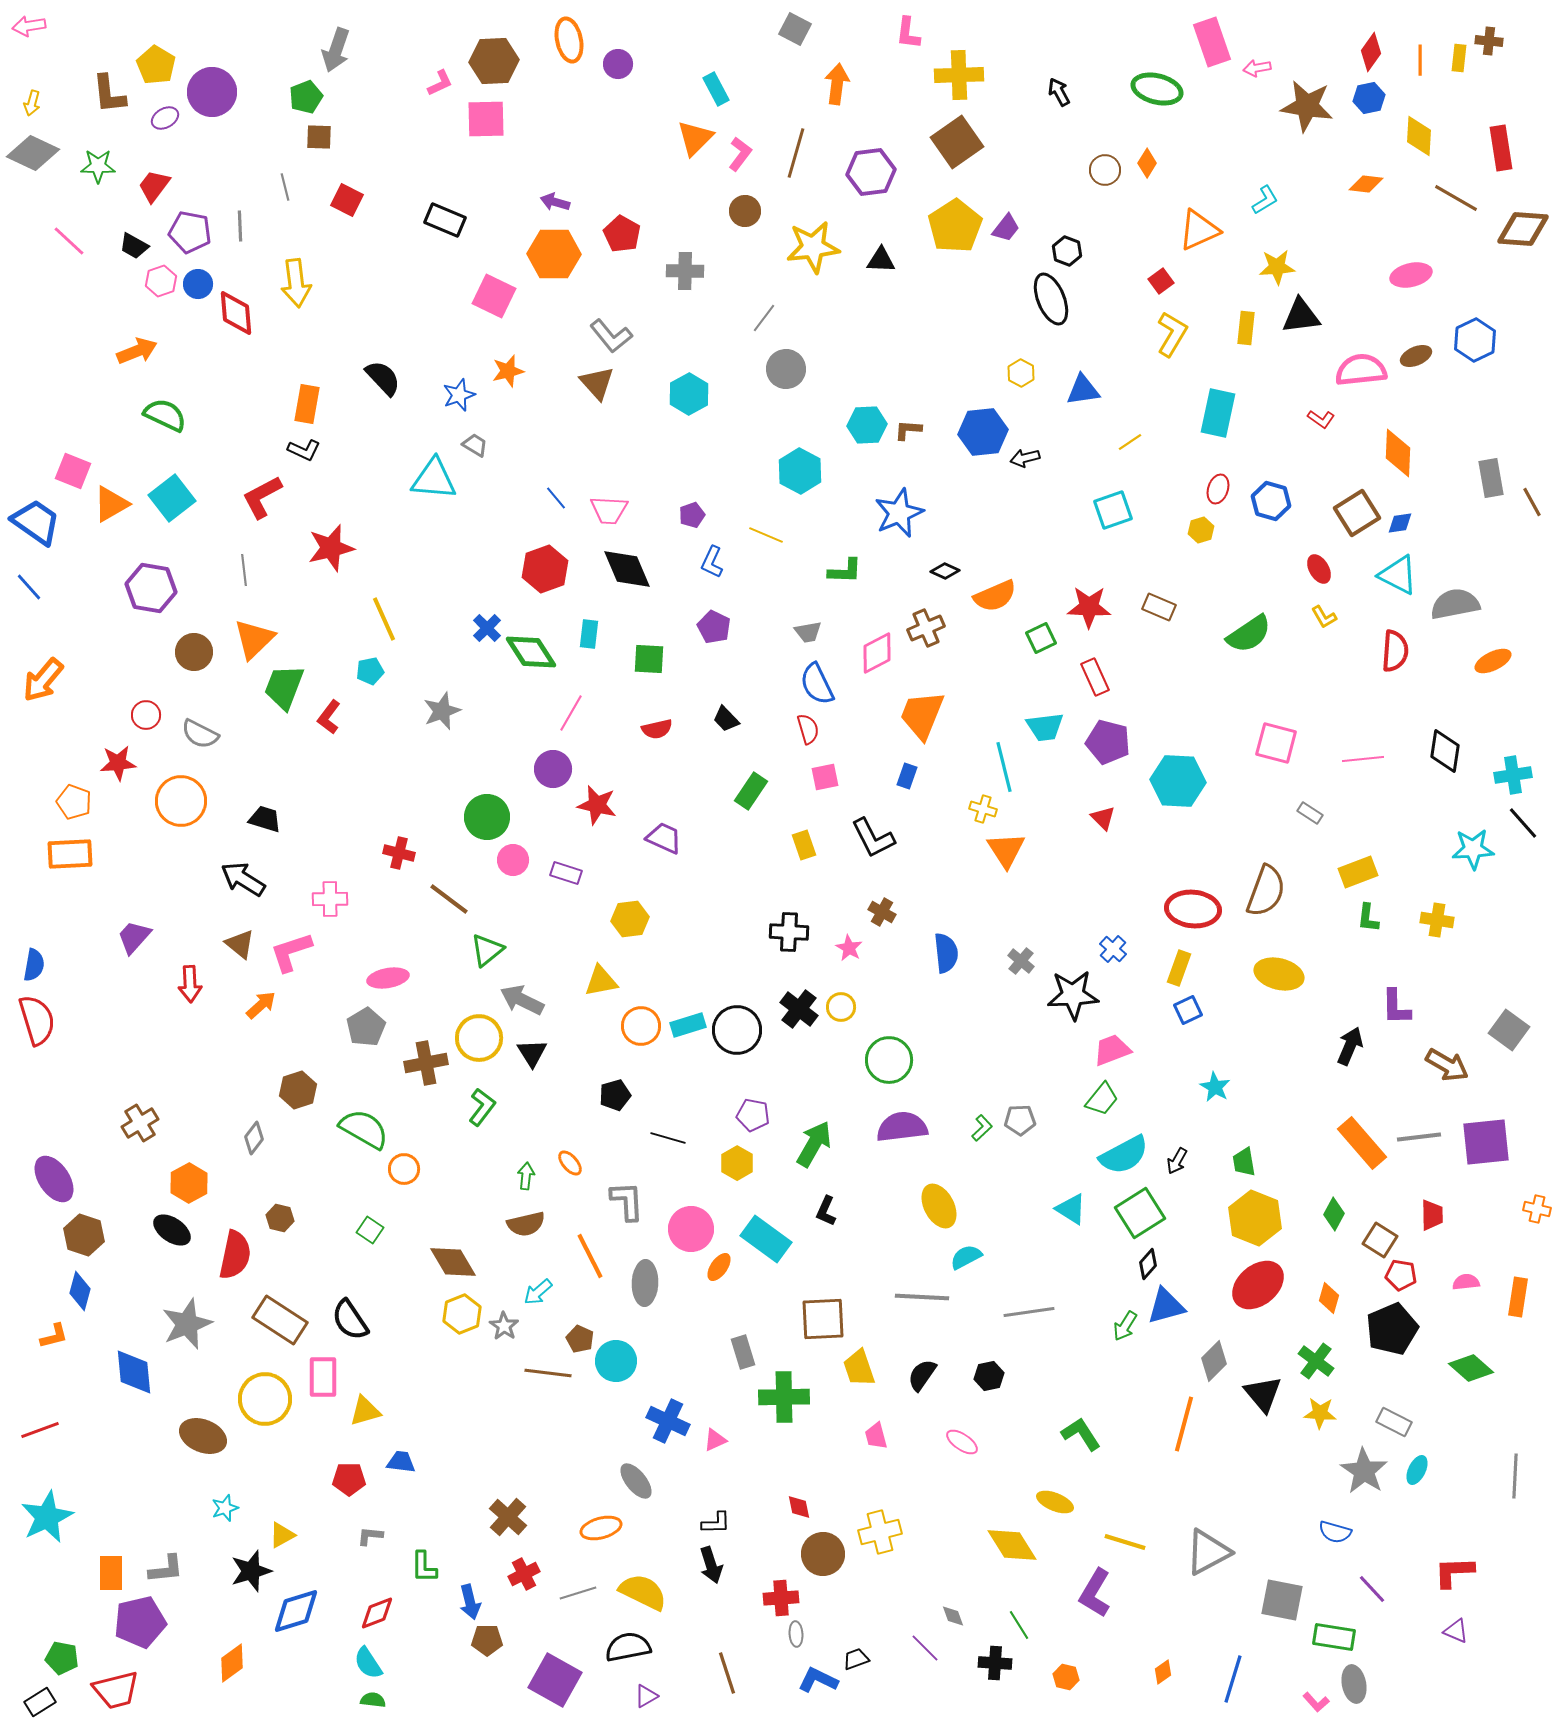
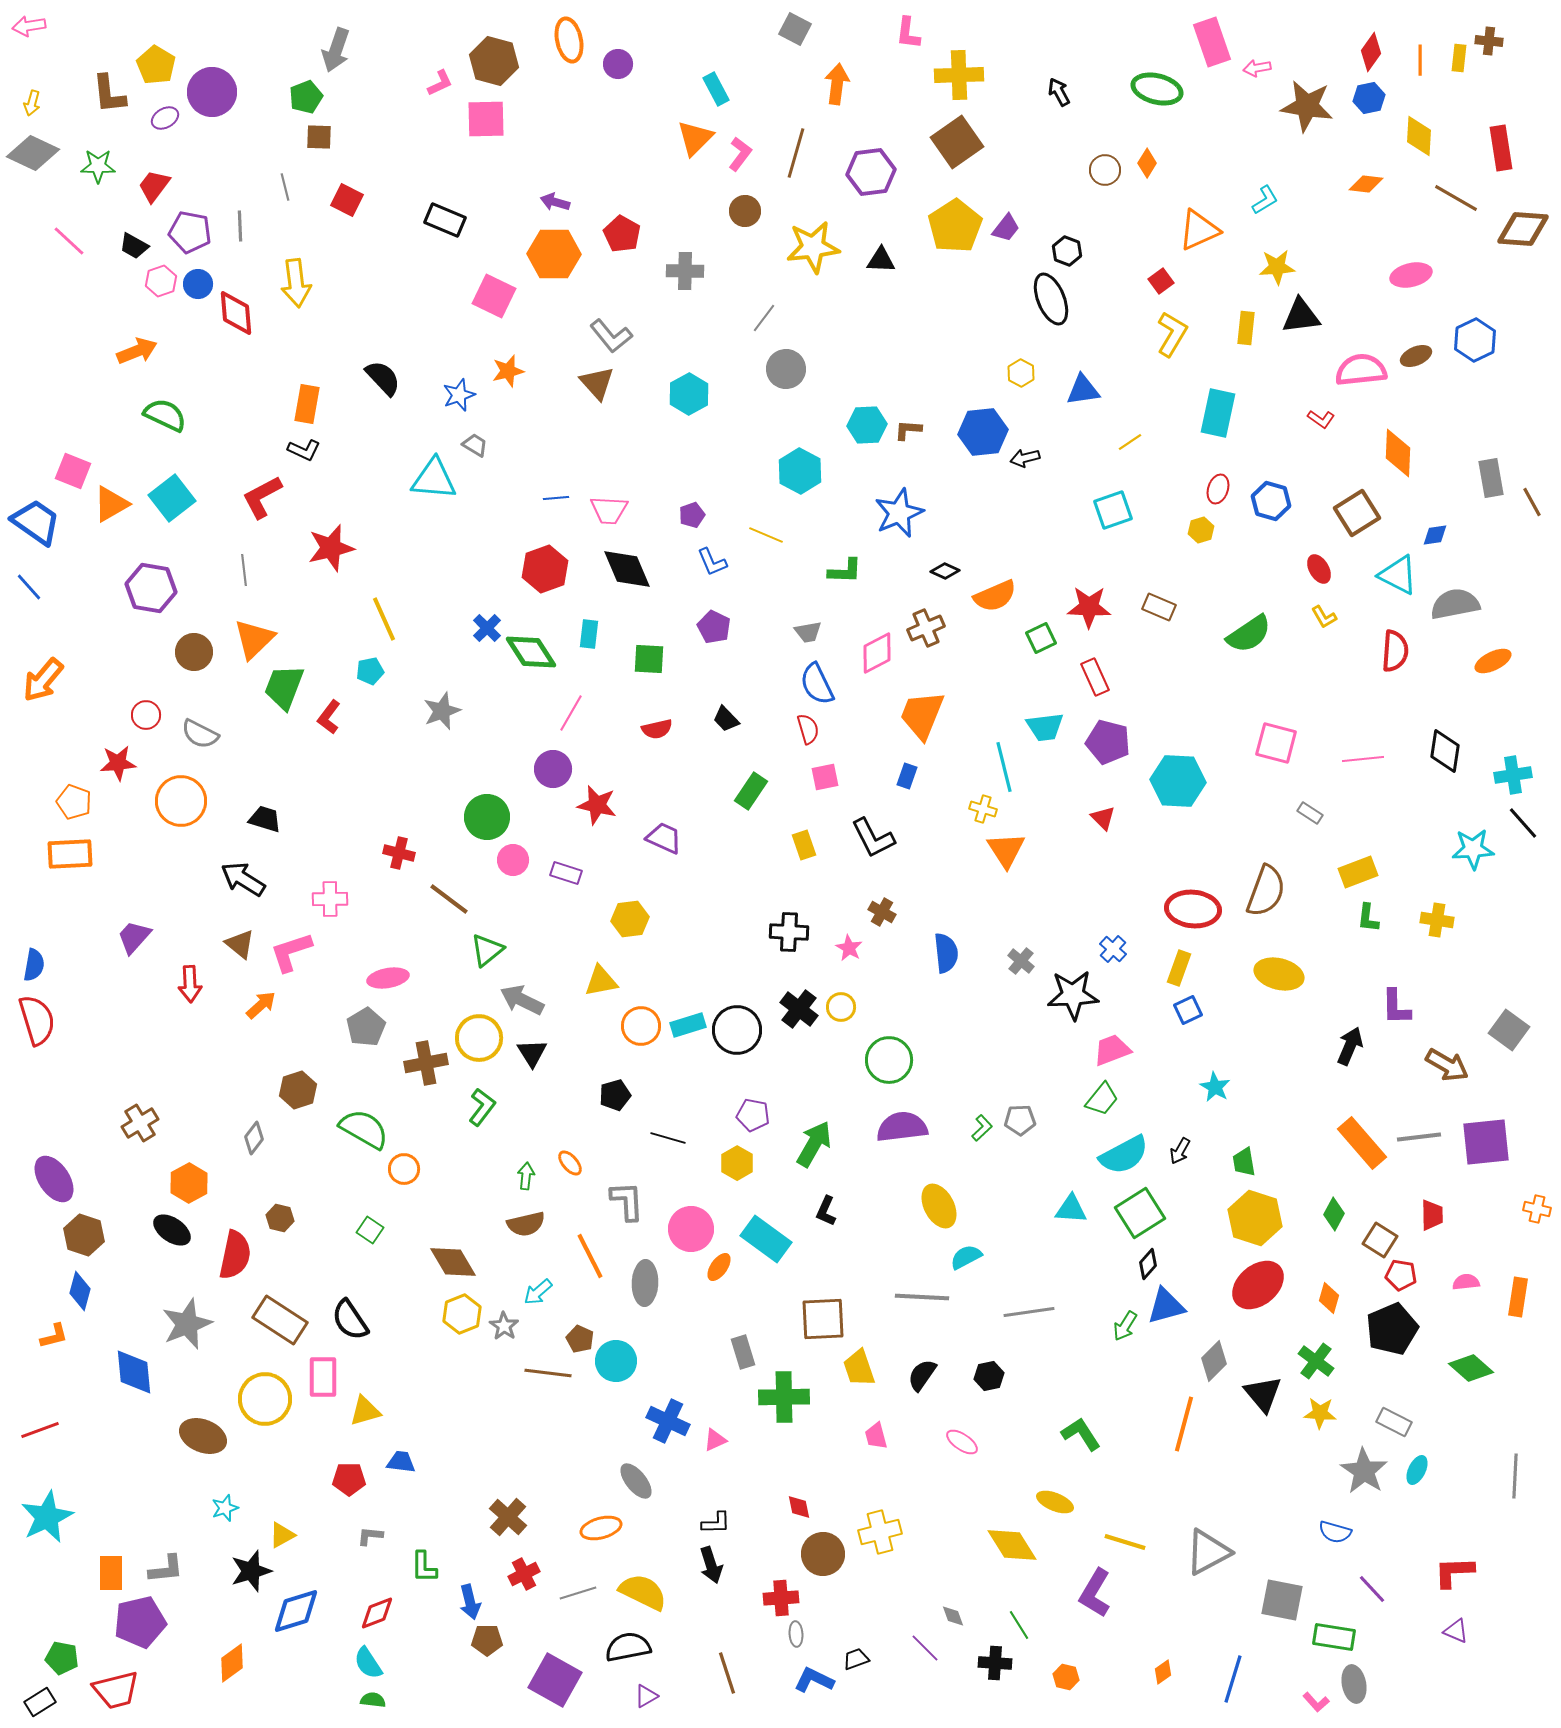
brown hexagon at (494, 61): rotated 18 degrees clockwise
blue line at (556, 498): rotated 55 degrees counterclockwise
blue diamond at (1400, 523): moved 35 px right, 12 px down
blue L-shape at (712, 562): rotated 48 degrees counterclockwise
black arrow at (1177, 1161): moved 3 px right, 10 px up
cyan triangle at (1071, 1209): rotated 28 degrees counterclockwise
yellow hexagon at (1255, 1218): rotated 4 degrees counterclockwise
blue L-shape at (818, 1680): moved 4 px left
